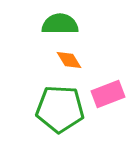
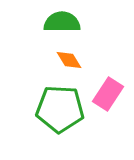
green semicircle: moved 2 px right, 2 px up
pink rectangle: rotated 36 degrees counterclockwise
